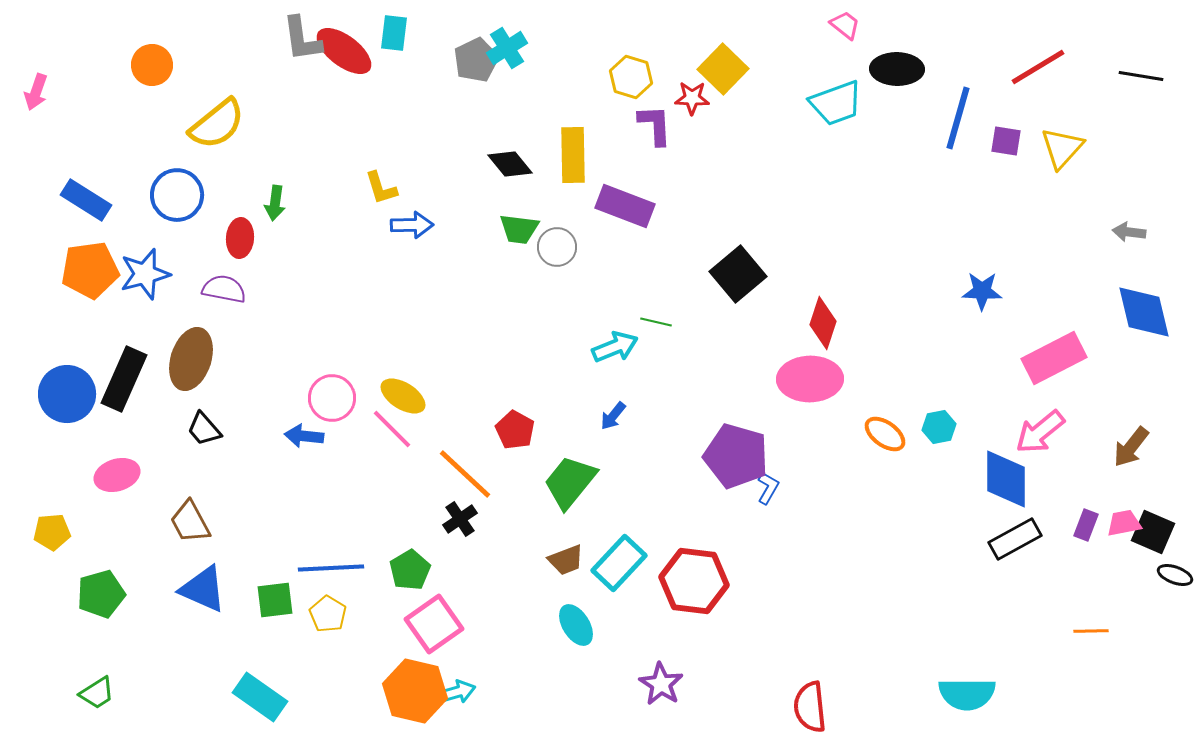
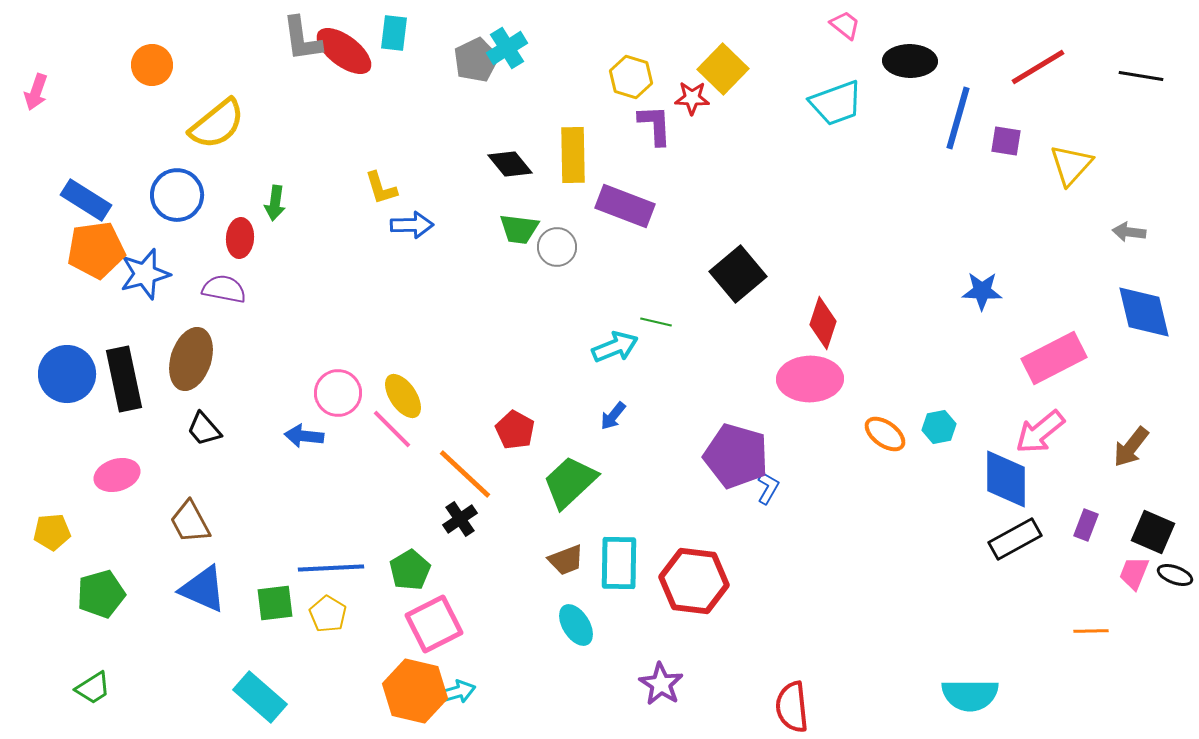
black ellipse at (897, 69): moved 13 px right, 8 px up
yellow triangle at (1062, 148): moved 9 px right, 17 px down
orange pentagon at (90, 270): moved 6 px right, 20 px up
black rectangle at (124, 379): rotated 36 degrees counterclockwise
blue circle at (67, 394): moved 20 px up
yellow ellipse at (403, 396): rotated 24 degrees clockwise
pink circle at (332, 398): moved 6 px right, 5 px up
green trapezoid at (570, 482): rotated 8 degrees clockwise
pink trapezoid at (1124, 523): moved 10 px right, 50 px down; rotated 57 degrees counterclockwise
cyan rectangle at (619, 563): rotated 42 degrees counterclockwise
green square at (275, 600): moved 3 px down
pink square at (434, 624): rotated 8 degrees clockwise
green trapezoid at (97, 693): moved 4 px left, 5 px up
cyan semicircle at (967, 694): moved 3 px right, 1 px down
cyan rectangle at (260, 697): rotated 6 degrees clockwise
red semicircle at (810, 707): moved 18 px left
